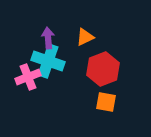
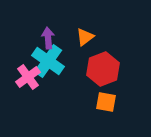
orange triangle: rotated 12 degrees counterclockwise
cyan cross: rotated 16 degrees clockwise
pink cross: rotated 15 degrees counterclockwise
